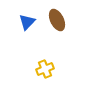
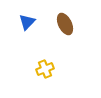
brown ellipse: moved 8 px right, 4 px down
